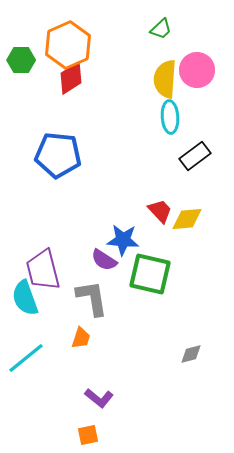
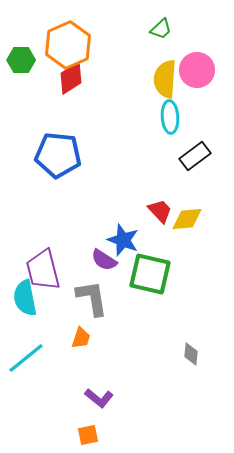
blue star: rotated 16 degrees clockwise
cyan semicircle: rotated 9 degrees clockwise
gray diamond: rotated 70 degrees counterclockwise
